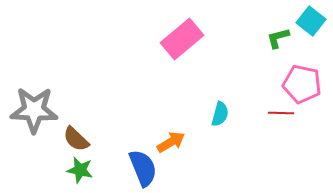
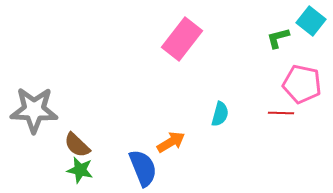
pink rectangle: rotated 12 degrees counterclockwise
brown semicircle: moved 1 px right, 6 px down
